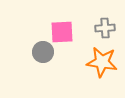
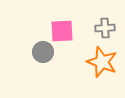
pink square: moved 1 px up
orange star: rotated 12 degrees clockwise
